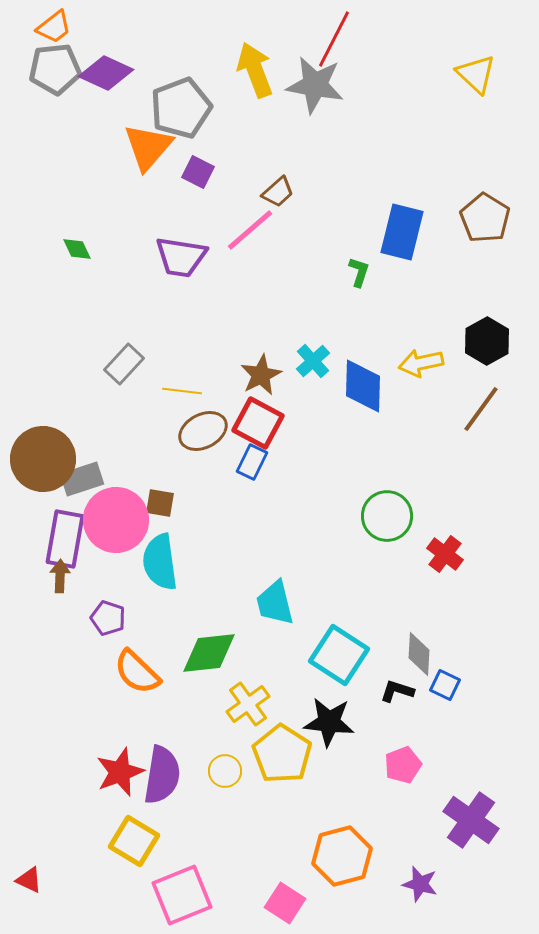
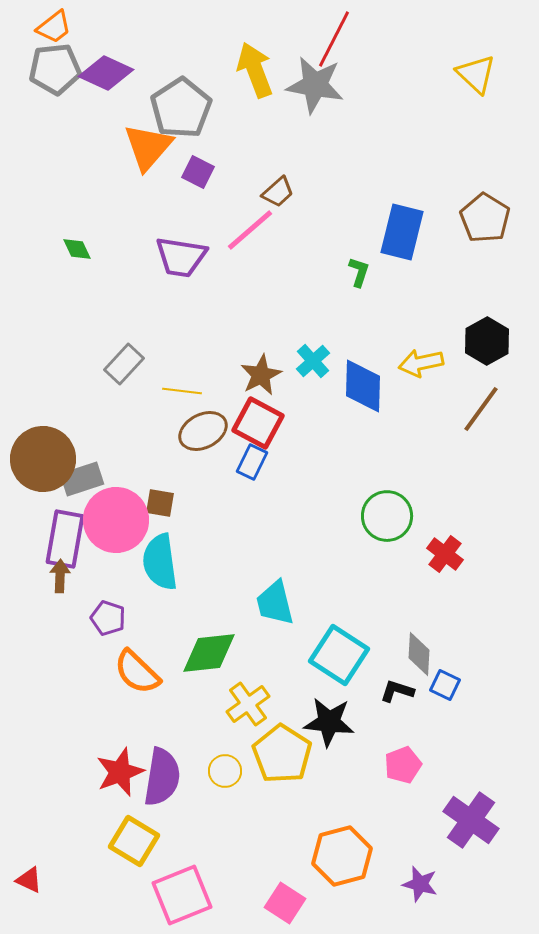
gray pentagon at (181, 108): rotated 12 degrees counterclockwise
purple semicircle at (162, 775): moved 2 px down
